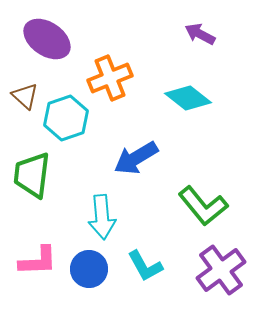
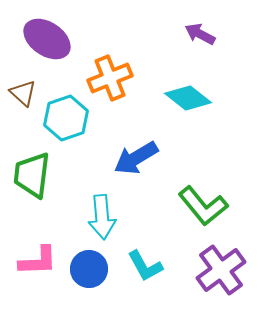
brown triangle: moved 2 px left, 3 px up
